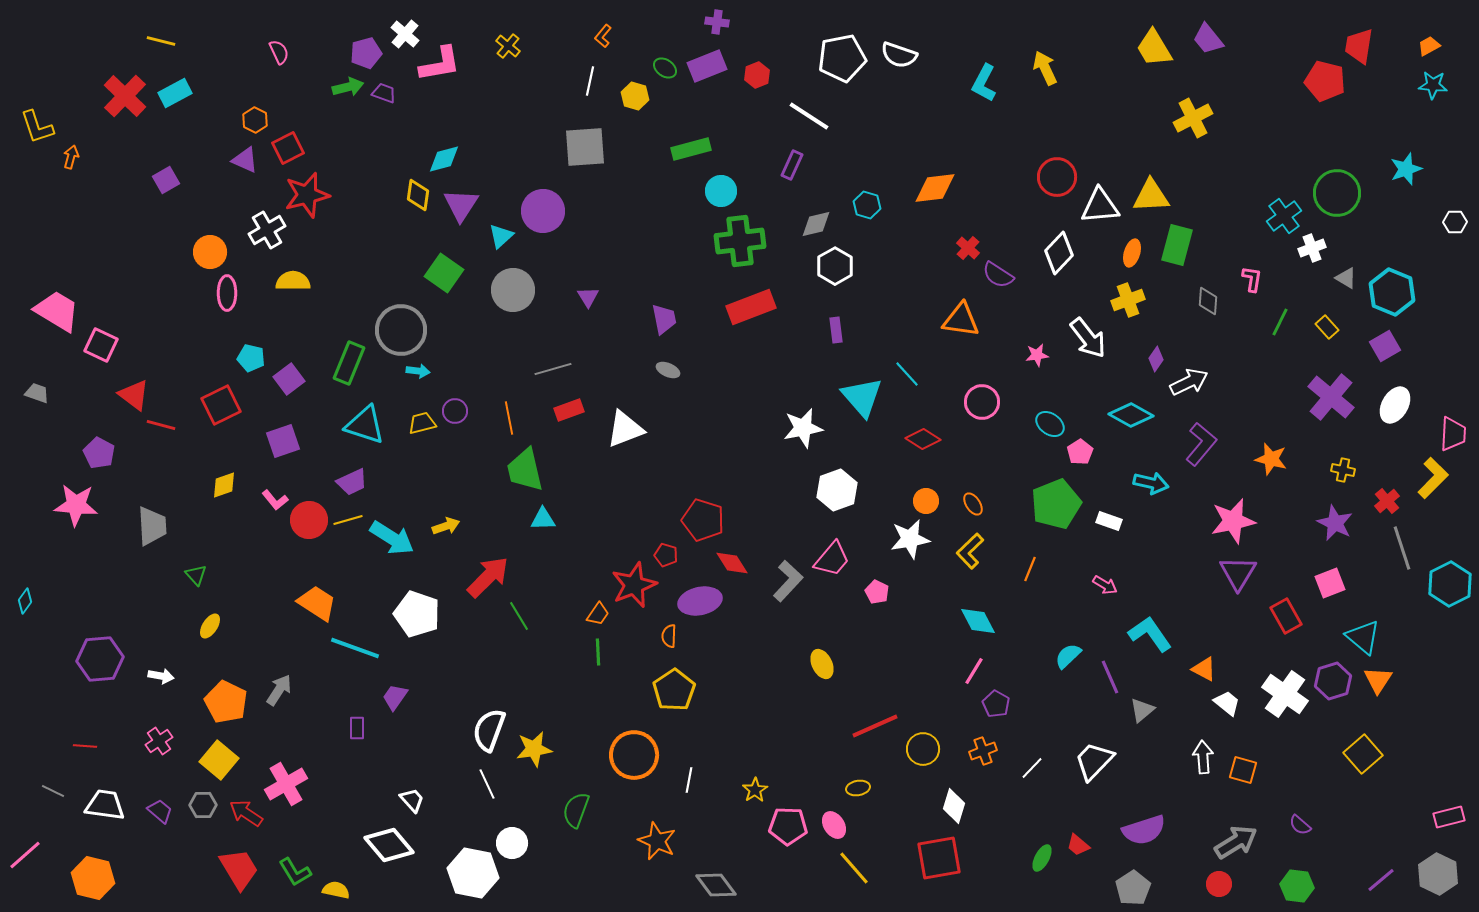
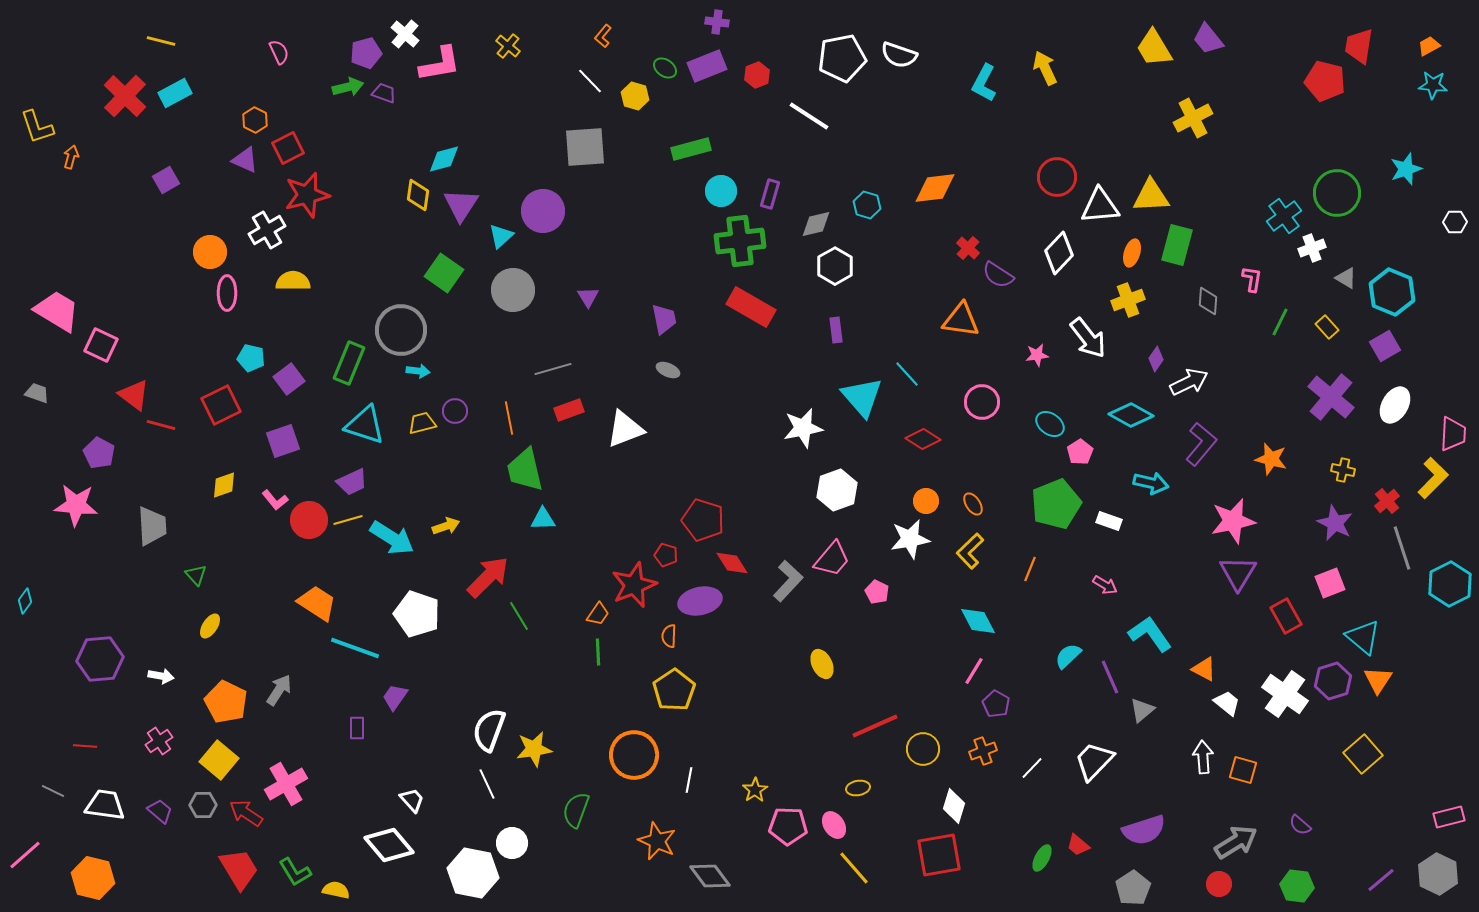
white line at (590, 81): rotated 56 degrees counterclockwise
purple rectangle at (792, 165): moved 22 px left, 29 px down; rotated 8 degrees counterclockwise
red rectangle at (751, 307): rotated 51 degrees clockwise
red square at (939, 858): moved 3 px up
gray diamond at (716, 885): moved 6 px left, 9 px up
